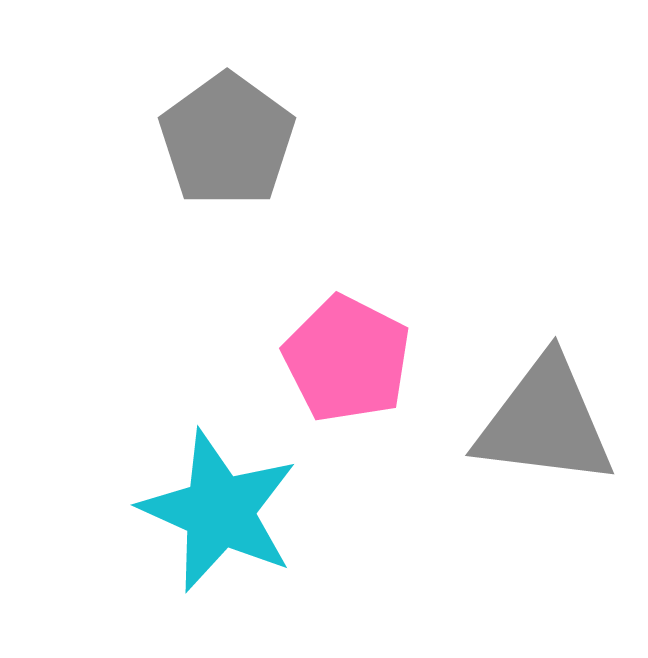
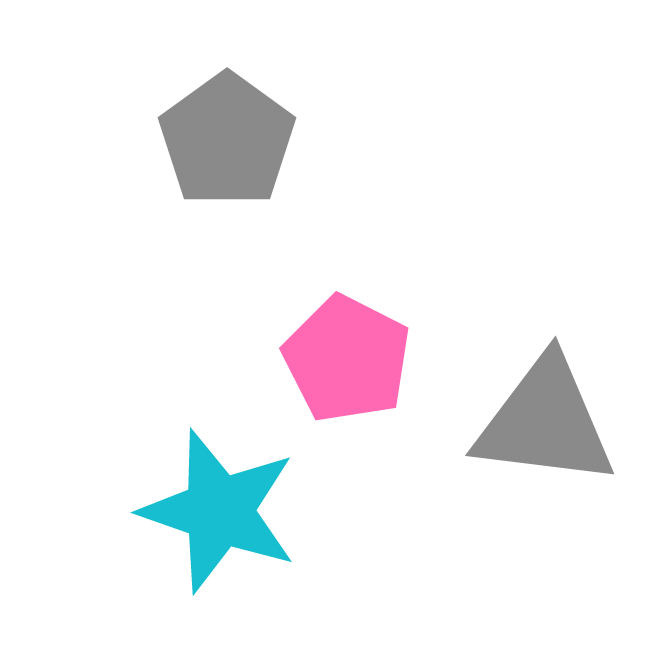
cyan star: rotated 5 degrees counterclockwise
